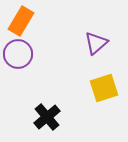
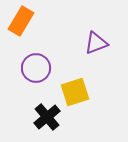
purple triangle: rotated 20 degrees clockwise
purple circle: moved 18 px right, 14 px down
yellow square: moved 29 px left, 4 px down
